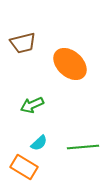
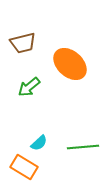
green arrow: moved 3 px left, 18 px up; rotated 15 degrees counterclockwise
